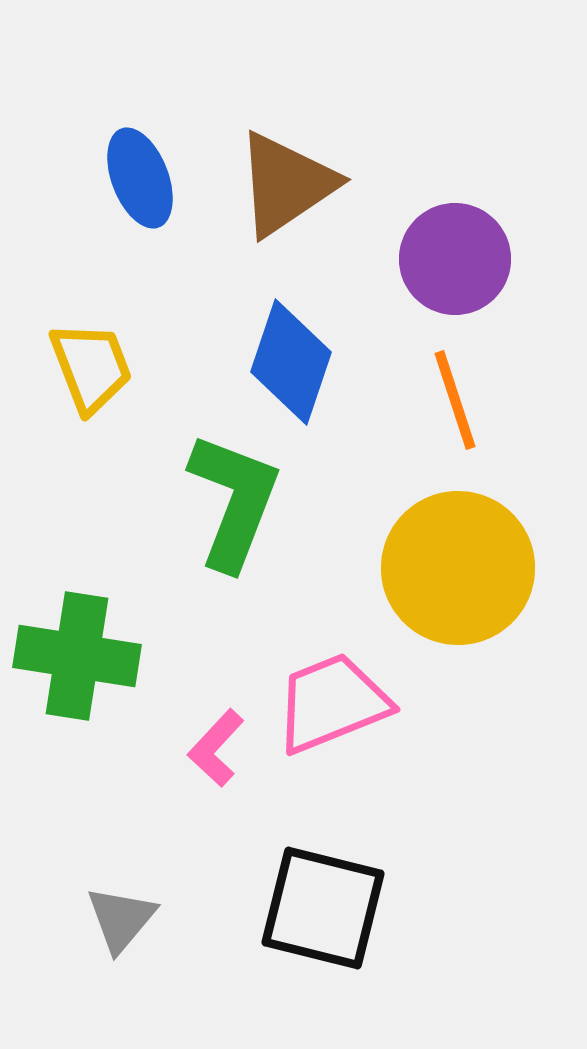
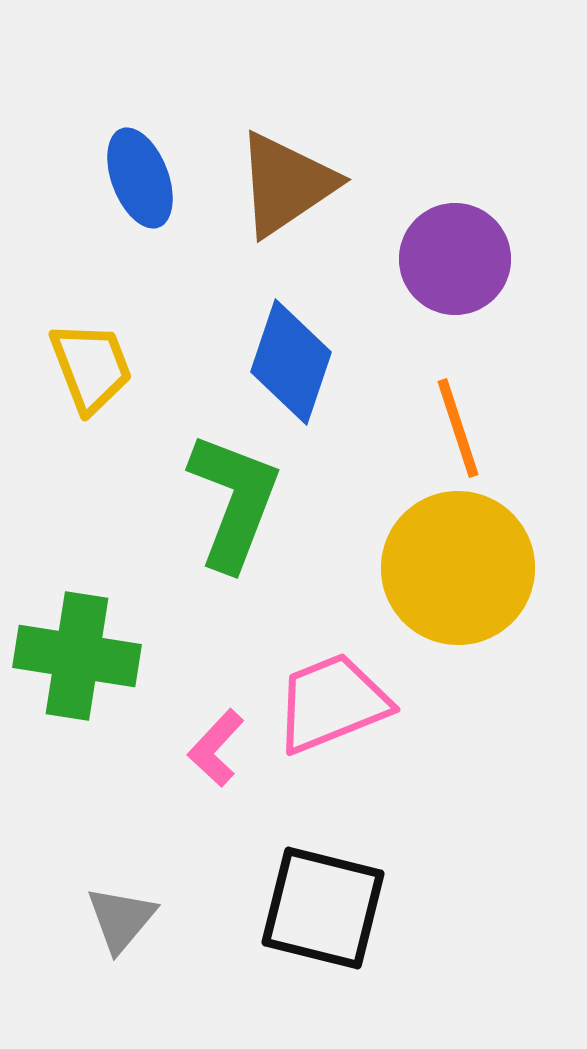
orange line: moved 3 px right, 28 px down
